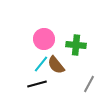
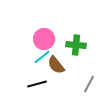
cyan line: moved 1 px right, 7 px up; rotated 12 degrees clockwise
